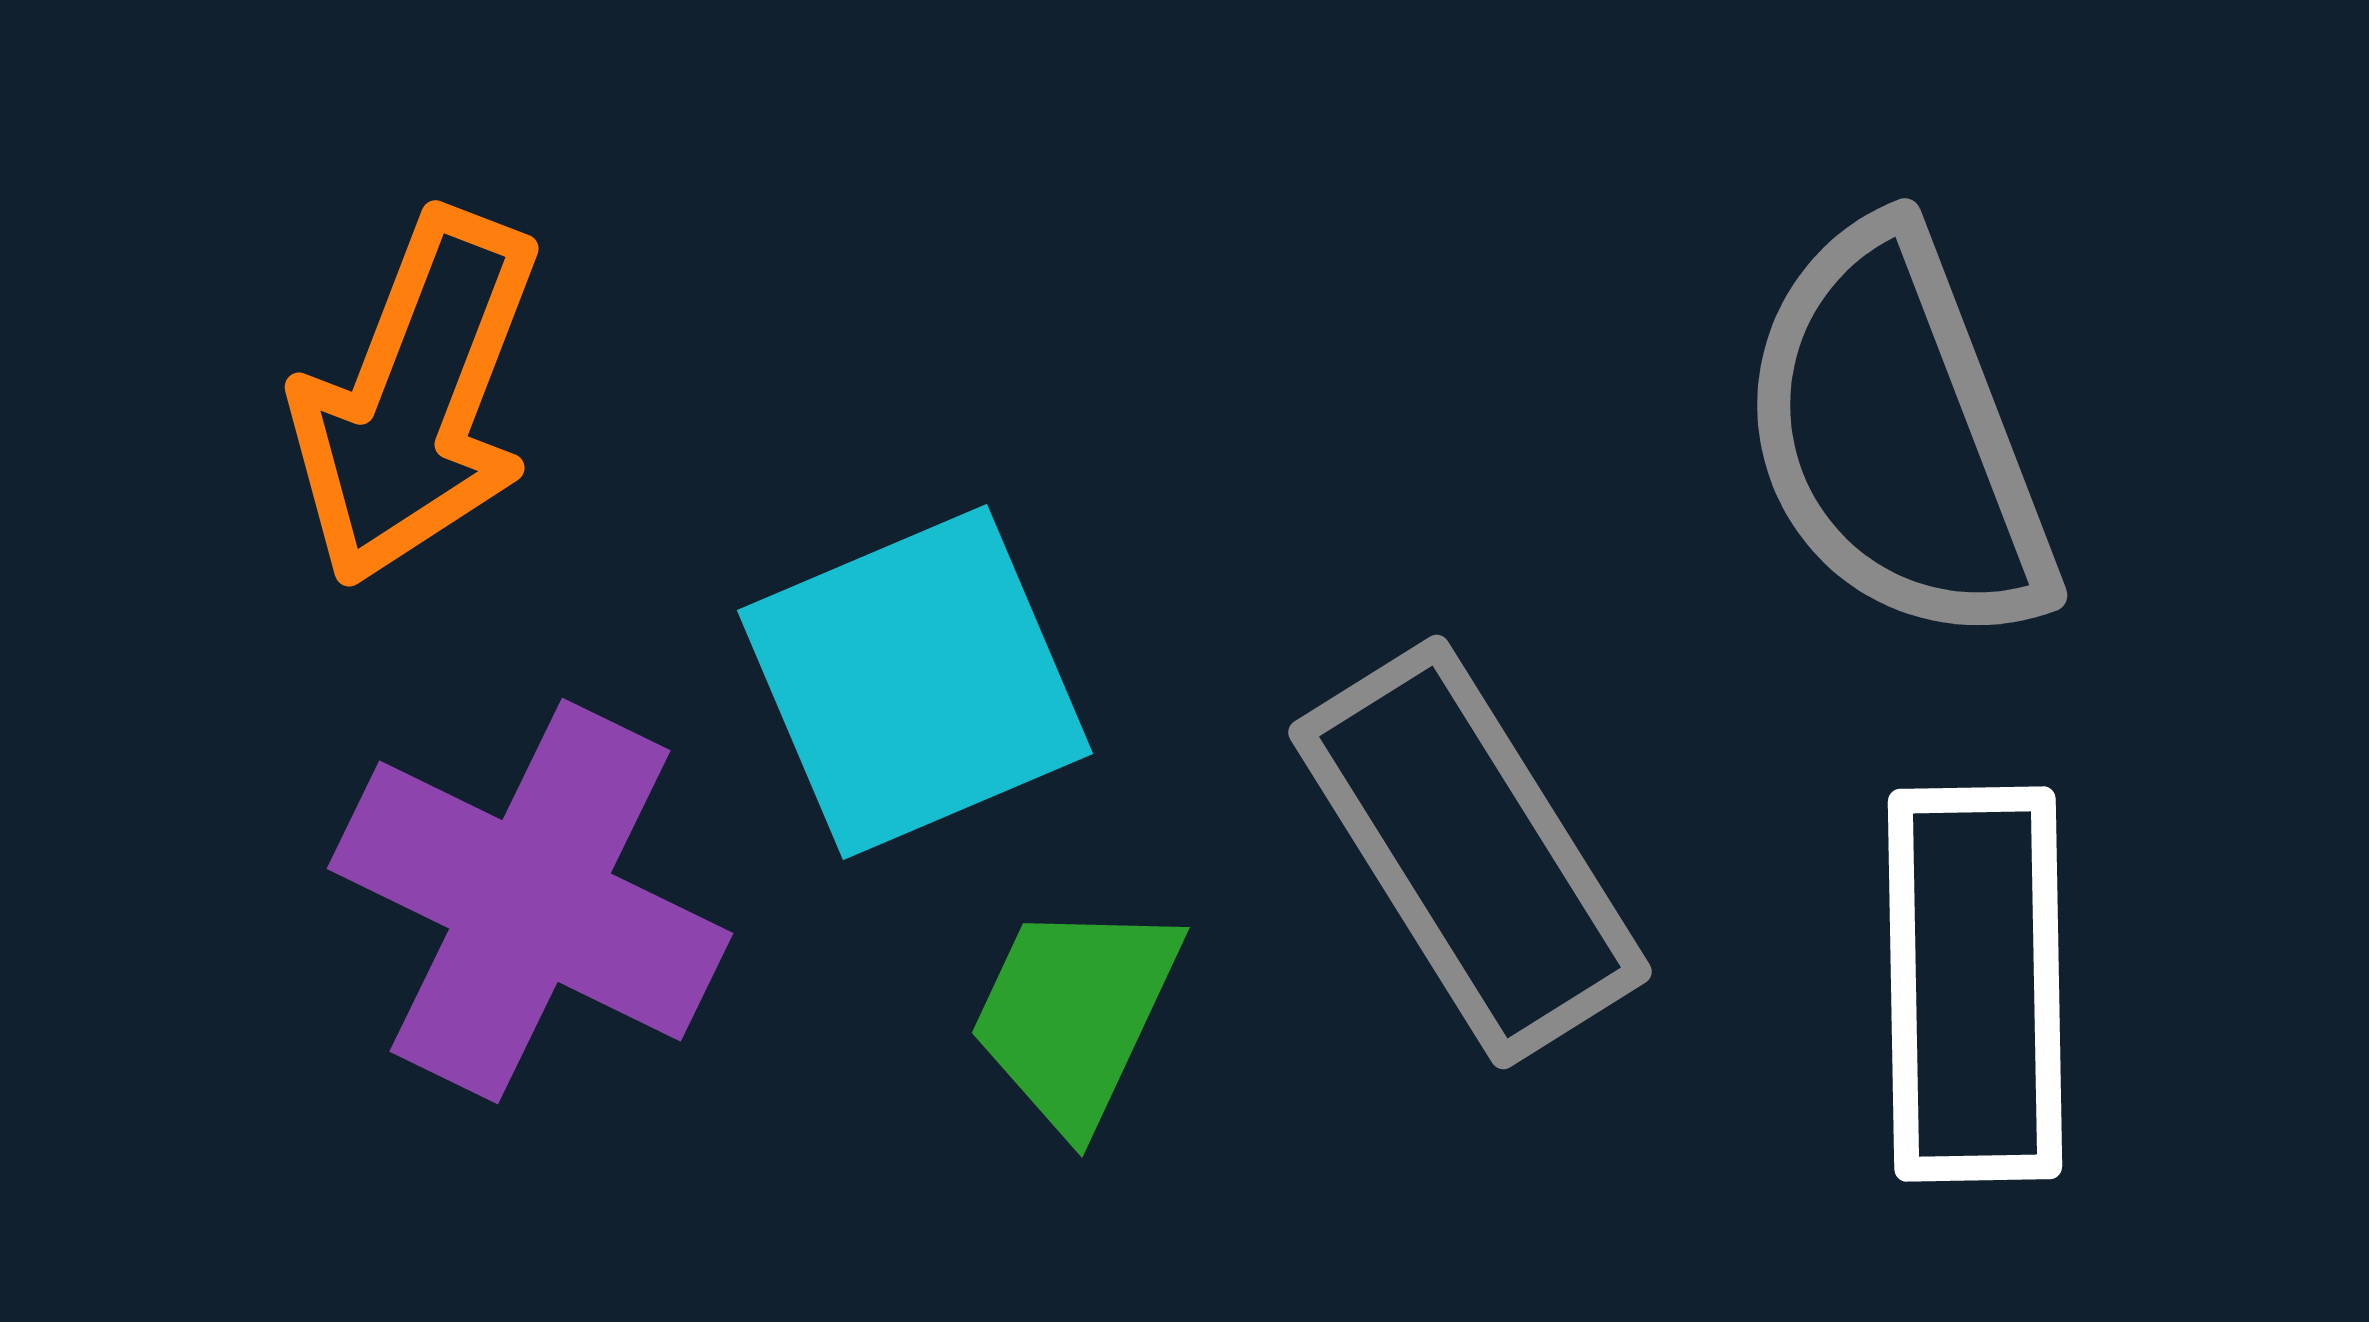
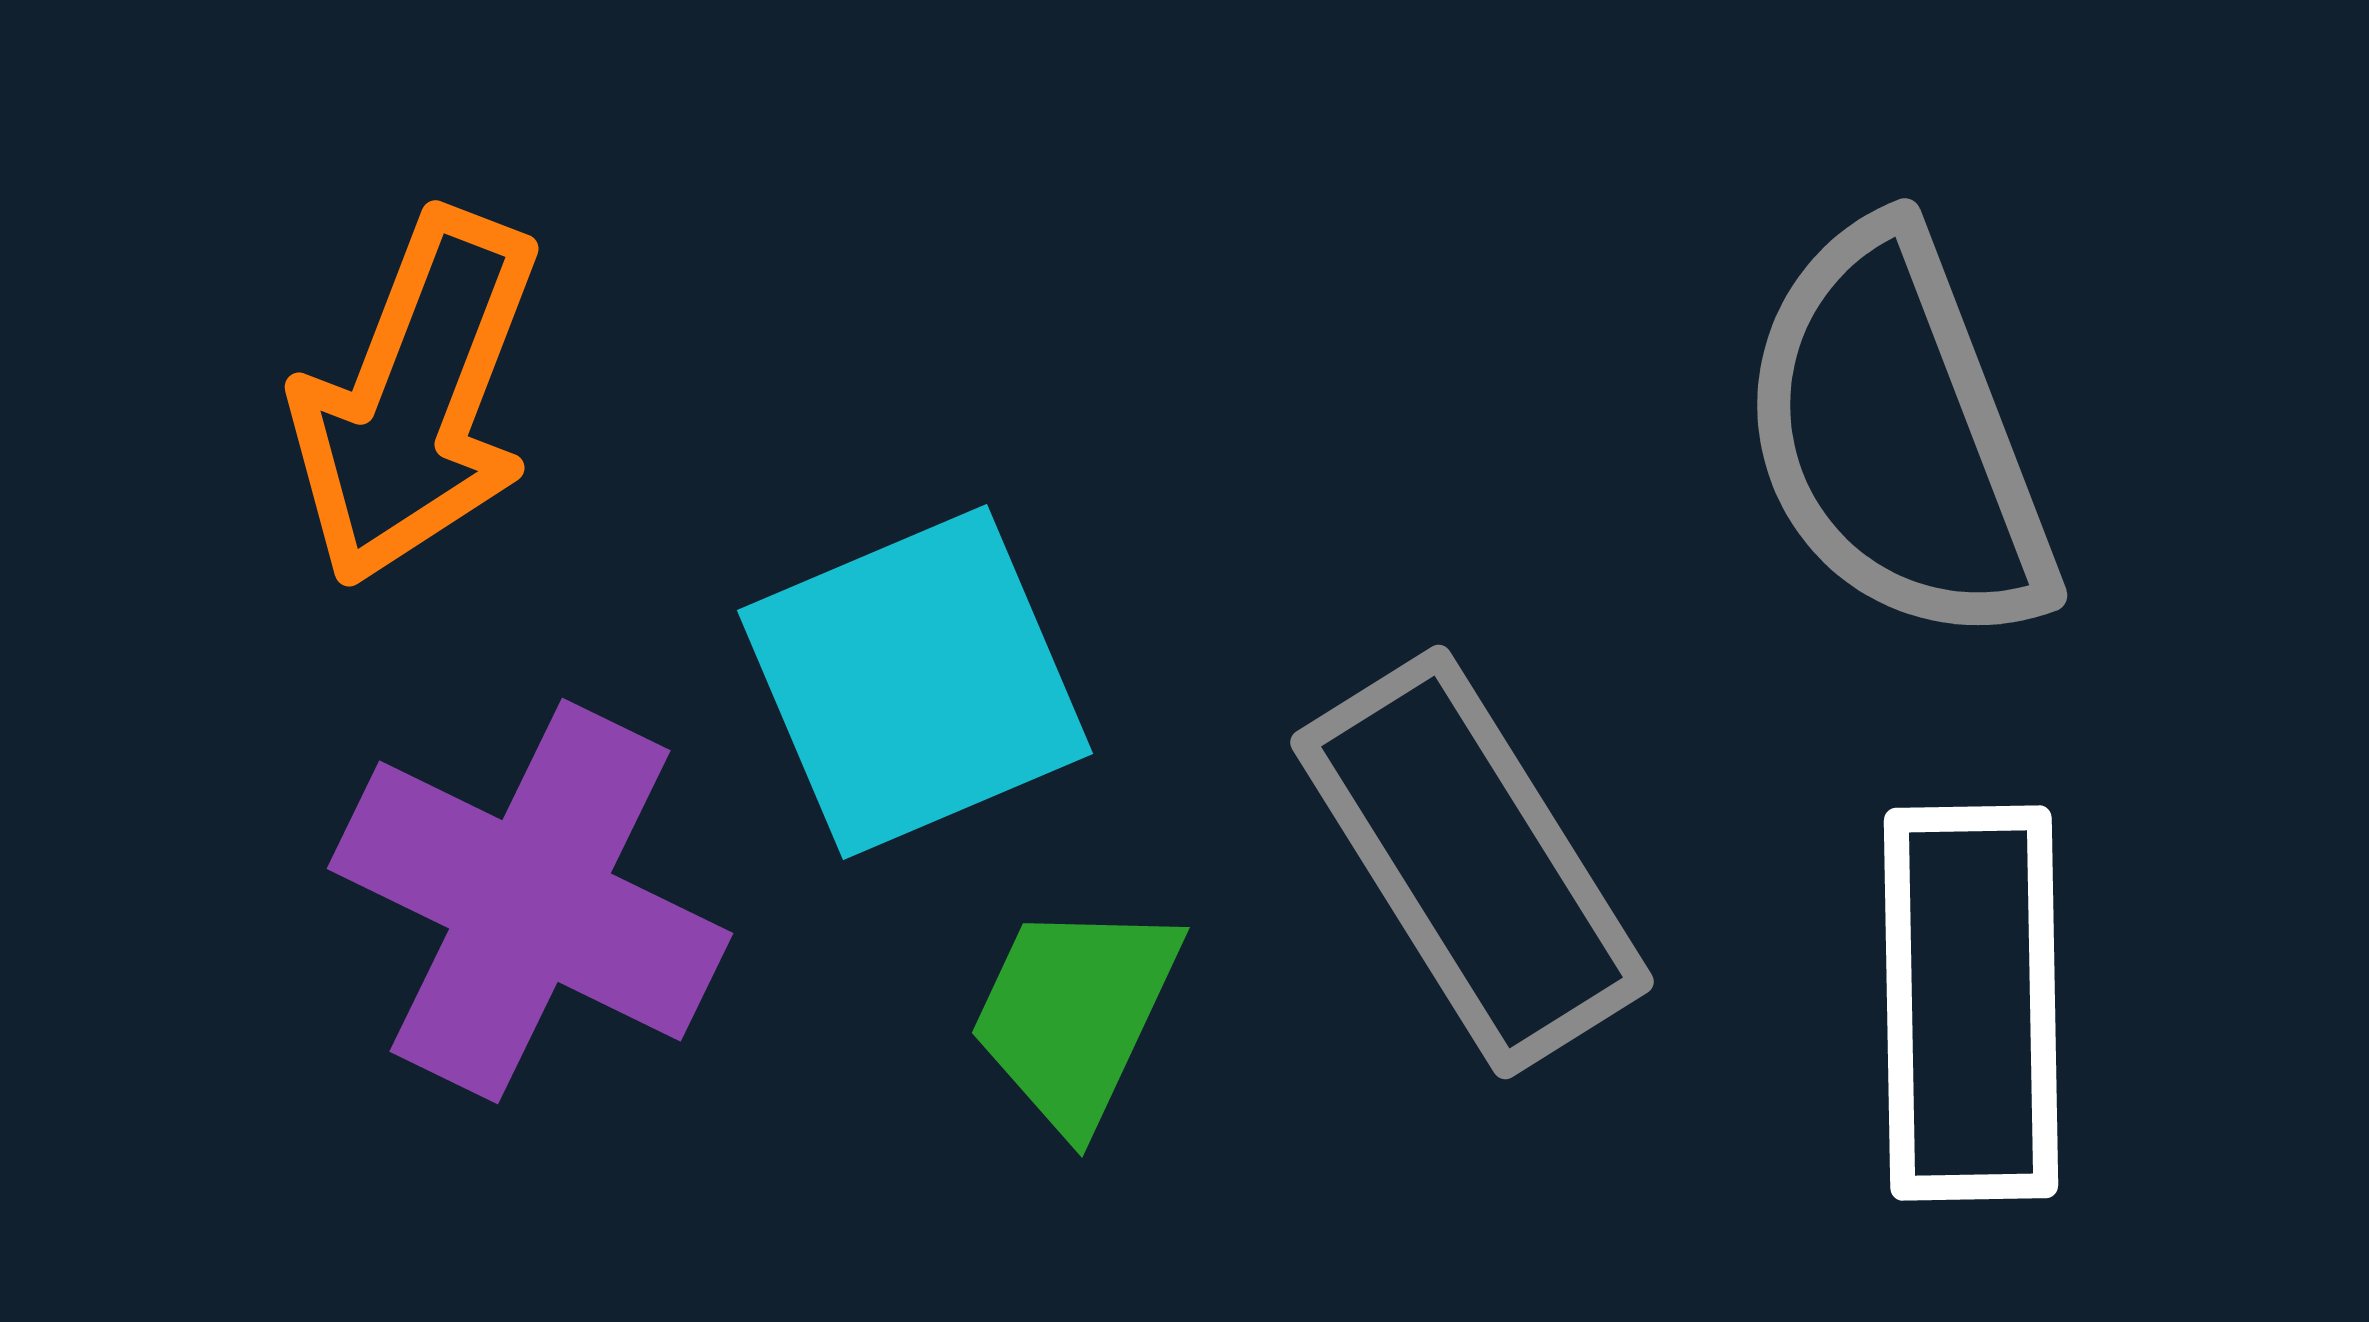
gray rectangle: moved 2 px right, 10 px down
white rectangle: moved 4 px left, 19 px down
